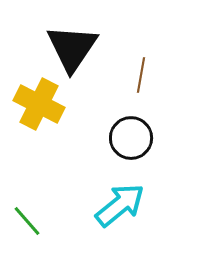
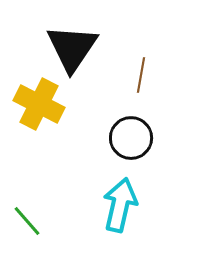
cyan arrow: rotated 38 degrees counterclockwise
